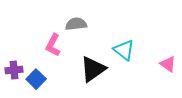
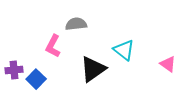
pink L-shape: moved 1 px down
